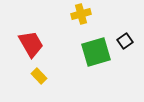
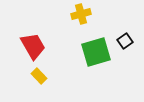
red trapezoid: moved 2 px right, 2 px down
